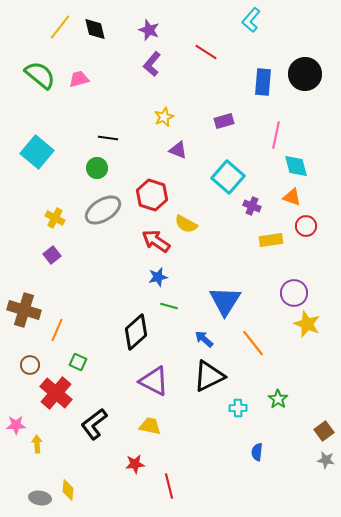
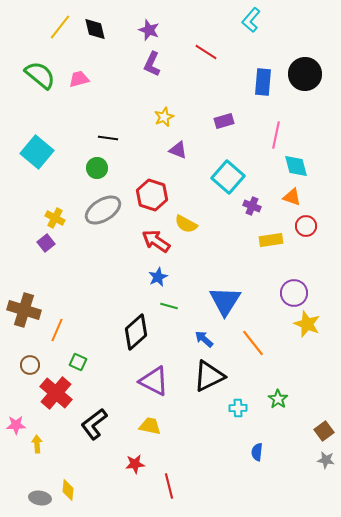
purple L-shape at (152, 64): rotated 15 degrees counterclockwise
purple square at (52, 255): moved 6 px left, 12 px up
blue star at (158, 277): rotated 12 degrees counterclockwise
